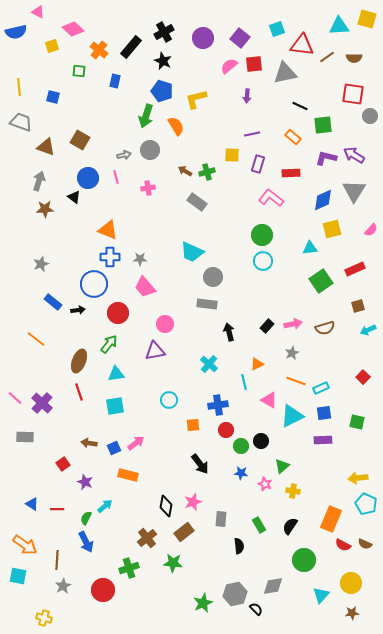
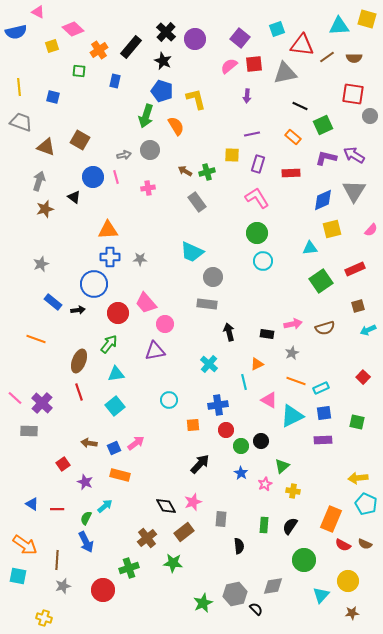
black cross at (164, 32): moved 2 px right; rotated 18 degrees counterclockwise
purple circle at (203, 38): moved 8 px left, 1 px down
orange cross at (99, 50): rotated 18 degrees clockwise
yellow L-shape at (196, 99): rotated 90 degrees clockwise
green square at (323, 125): rotated 18 degrees counterclockwise
blue circle at (88, 178): moved 5 px right, 1 px up
pink L-shape at (271, 198): moved 14 px left; rotated 20 degrees clockwise
gray rectangle at (197, 202): rotated 18 degrees clockwise
brown star at (45, 209): rotated 12 degrees counterclockwise
orange triangle at (108, 230): rotated 25 degrees counterclockwise
green circle at (262, 235): moved 5 px left, 2 px up
pink trapezoid at (145, 287): moved 1 px right, 16 px down
black rectangle at (267, 326): moved 8 px down; rotated 56 degrees clockwise
orange line at (36, 339): rotated 18 degrees counterclockwise
cyan square at (115, 406): rotated 30 degrees counterclockwise
gray rectangle at (25, 437): moved 4 px right, 6 px up
black arrow at (200, 464): rotated 100 degrees counterclockwise
blue star at (241, 473): rotated 24 degrees clockwise
orange rectangle at (128, 475): moved 8 px left
pink star at (265, 484): rotated 24 degrees clockwise
black diamond at (166, 506): rotated 40 degrees counterclockwise
green rectangle at (259, 525): moved 5 px right; rotated 35 degrees clockwise
yellow circle at (351, 583): moved 3 px left, 2 px up
gray star at (63, 586): rotated 14 degrees clockwise
